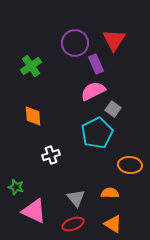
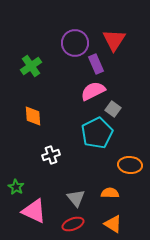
green star: rotated 14 degrees clockwise
